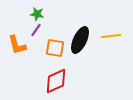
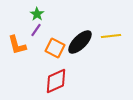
green star: rotated 24 degrees clockwise
black ellipse: moved 2 px down; rotated 20 degrees clockwise
orange square: rotated 18 degrees clockwise
